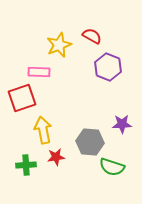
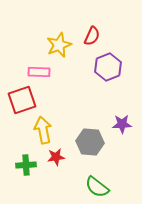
red semicircle: rotated 84 degrees clockwise
purple hexagon: rotated 16 degrees clockwise
red square: moved 2 px down
green semicircle: moved 15 px left, 20 px down; rotated 20 degrees clockwise
